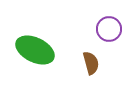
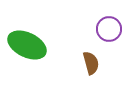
green ellipse: moved 8 px left, 5 px up
